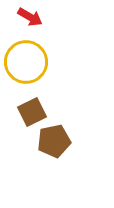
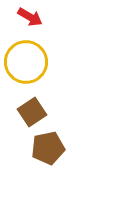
brown square: rotated 8 degrees counterclockwise
brown pentagon: moved 6 px left, 7 px down
